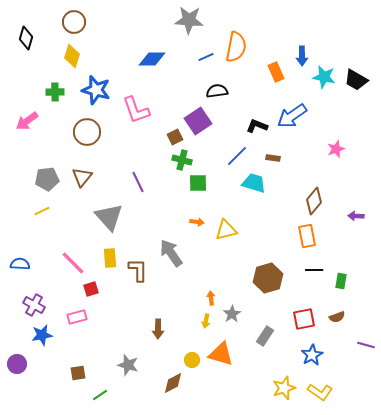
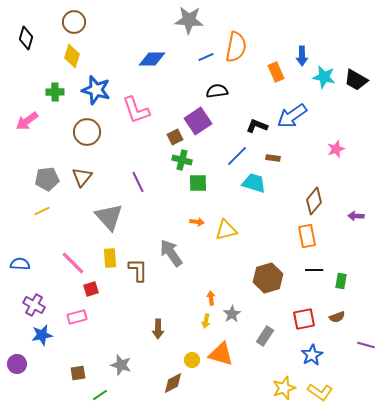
gray star at (128, 365): moved 7 px left
